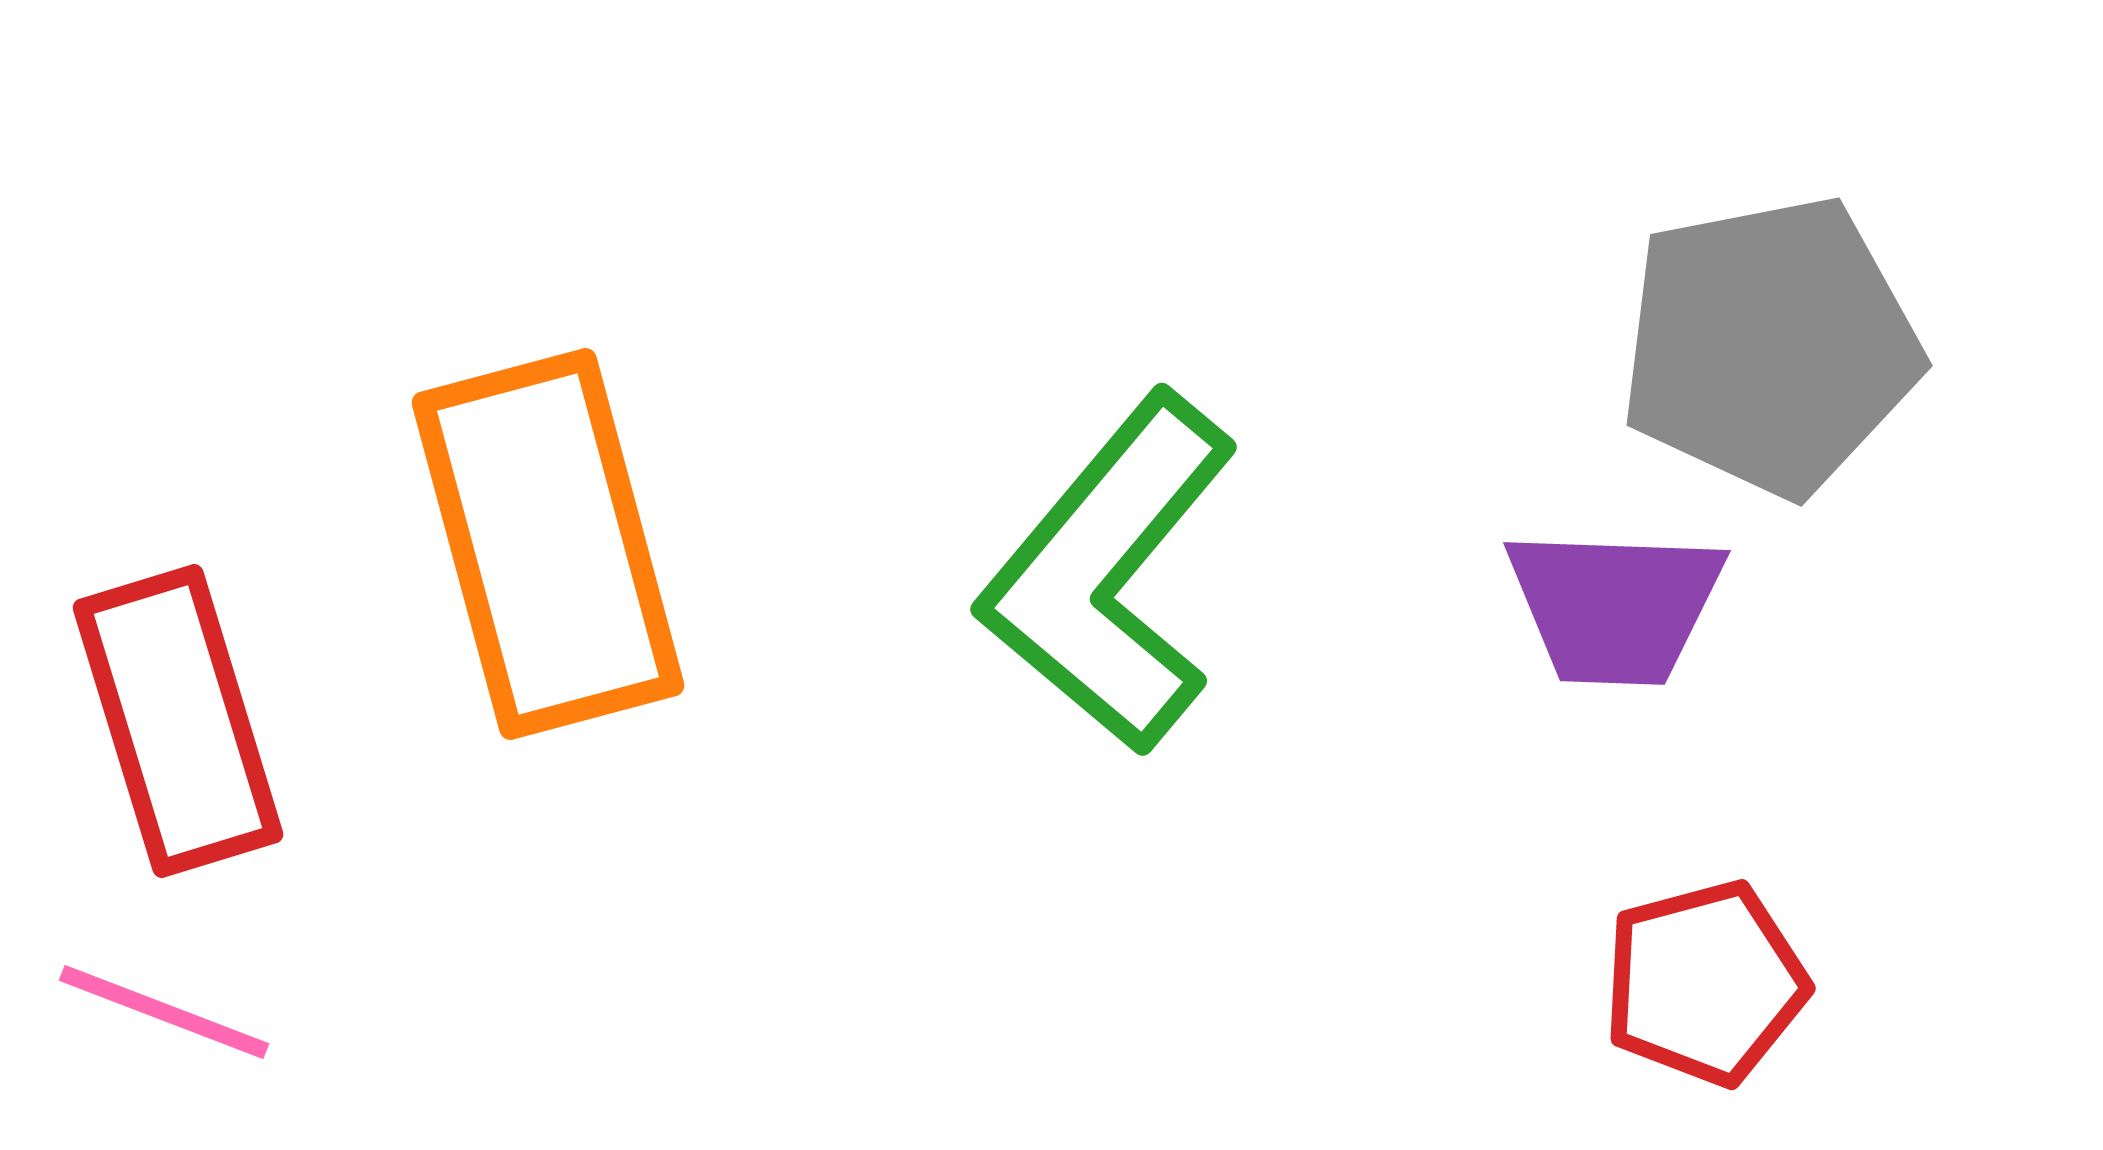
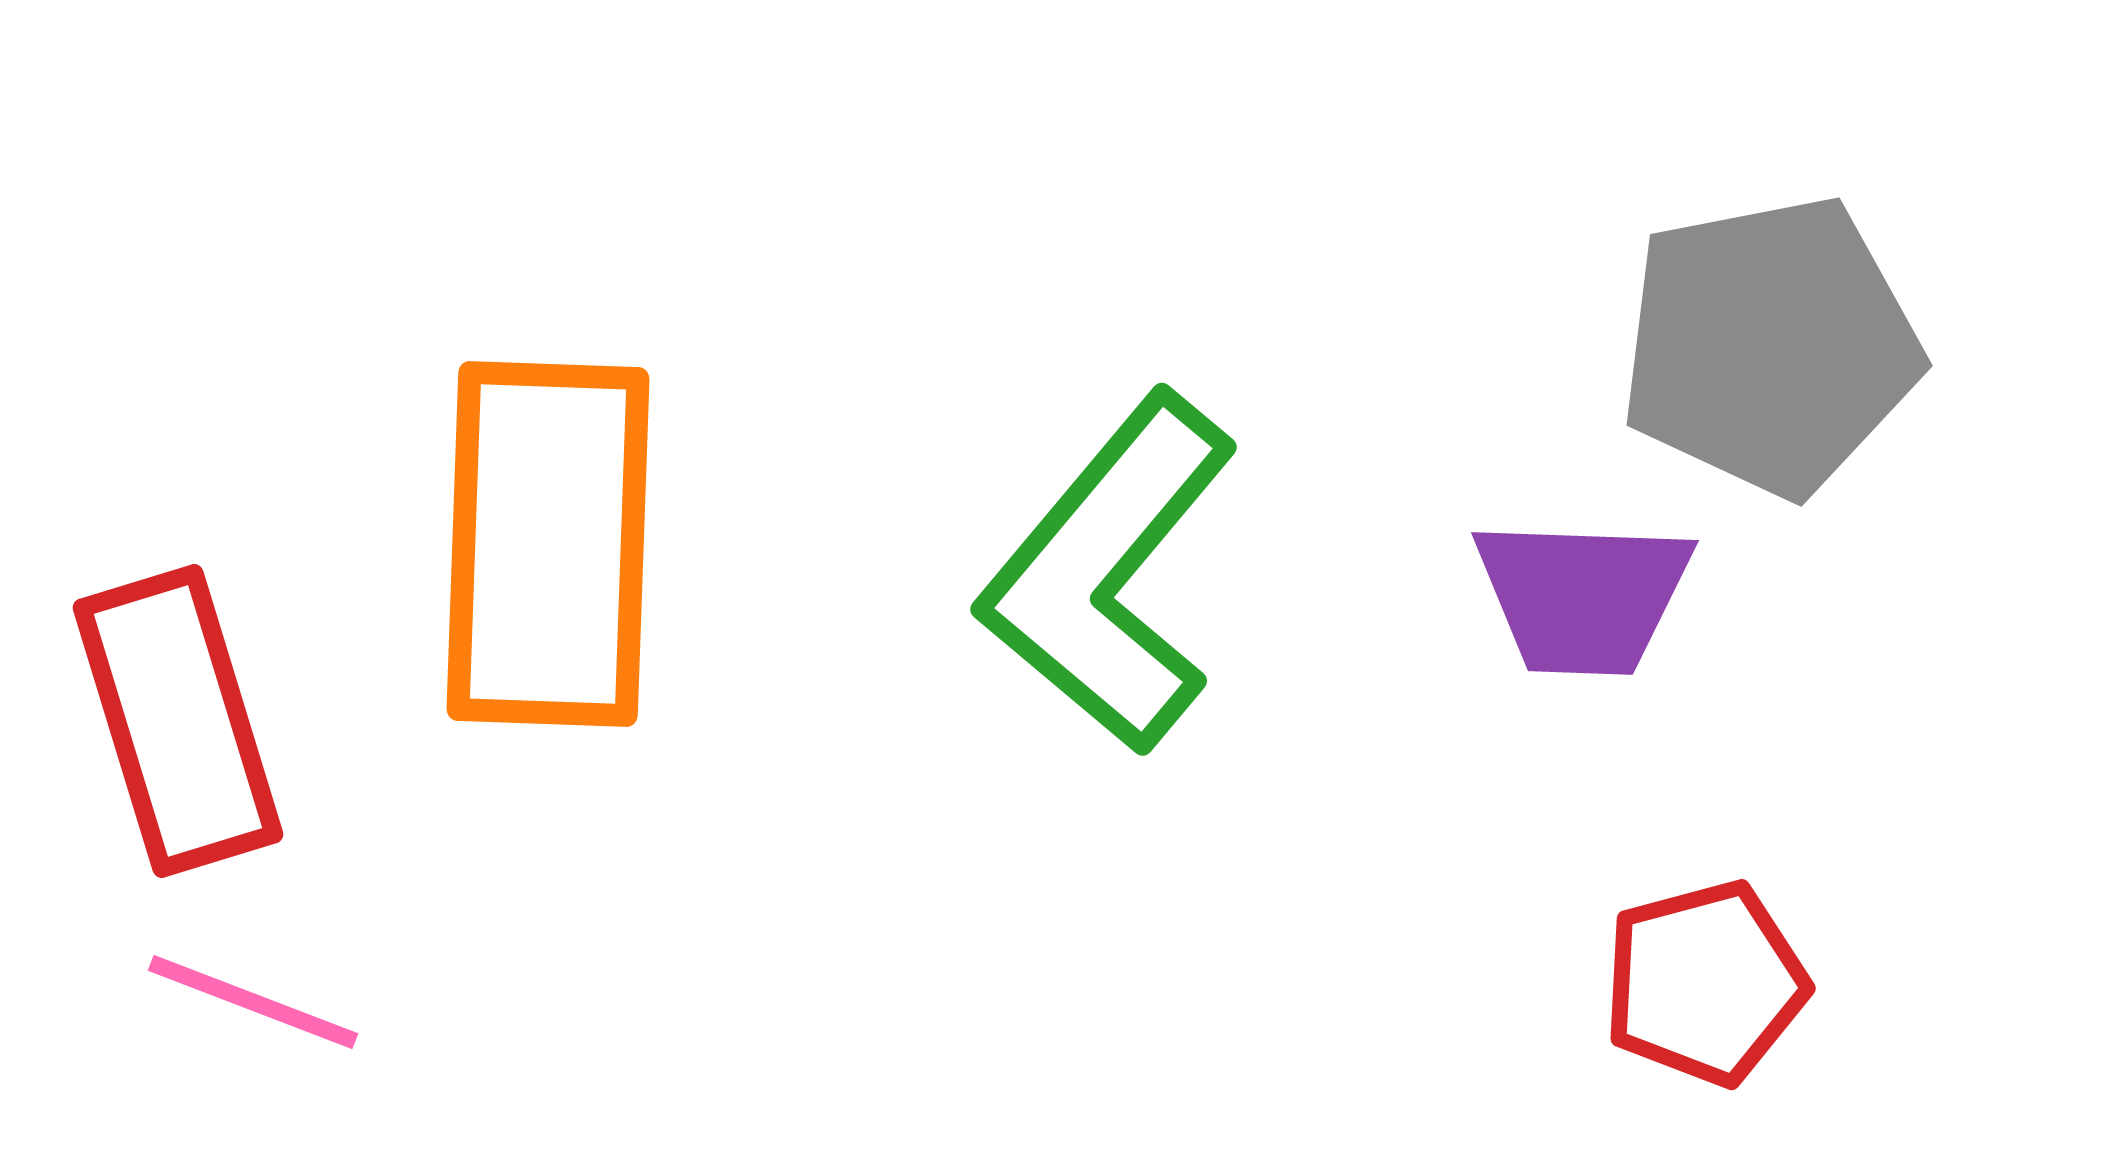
orange rectangle: rotated 17 degrees clockwise
purple trapezoid: moved 32 px left, 10 px up
pink line: moved 89 px right, 10 px up
